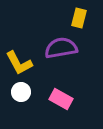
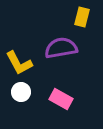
yellow rectangle: moved 3 px right, 1 px up
